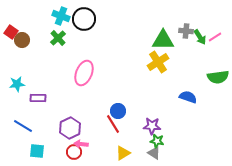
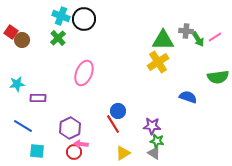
green arrow: moved 2 px left, 2 px down
